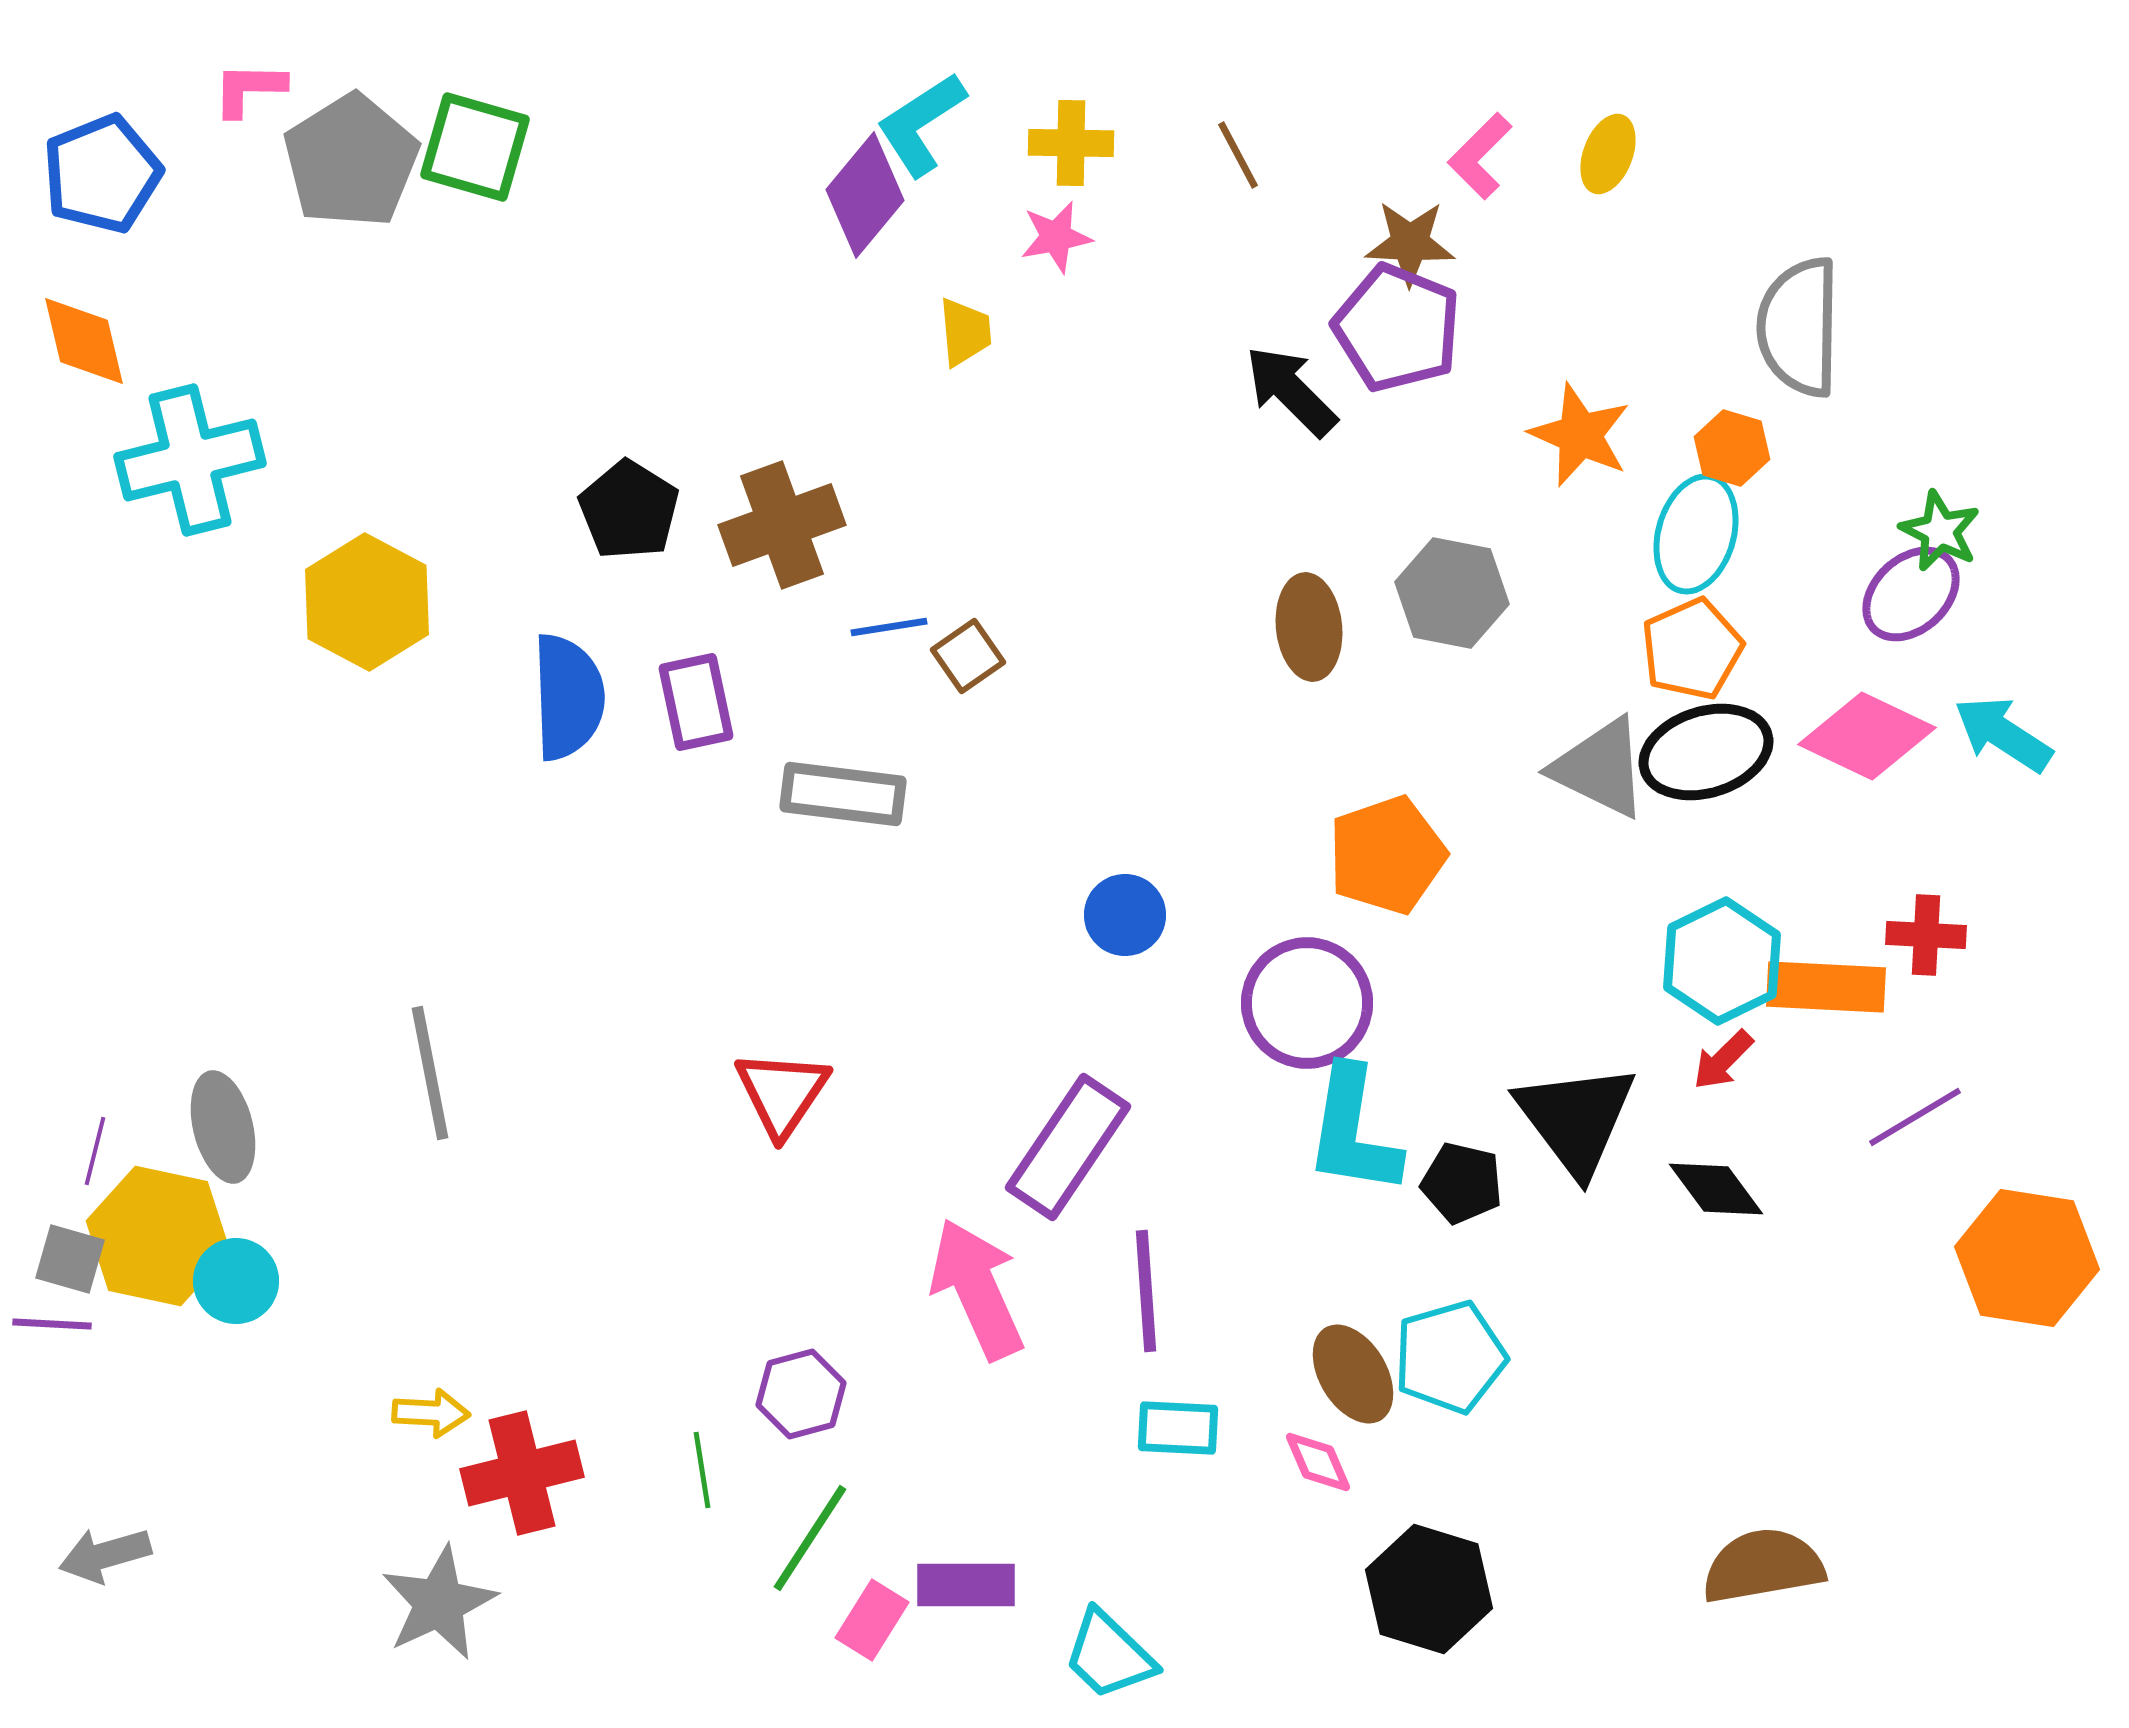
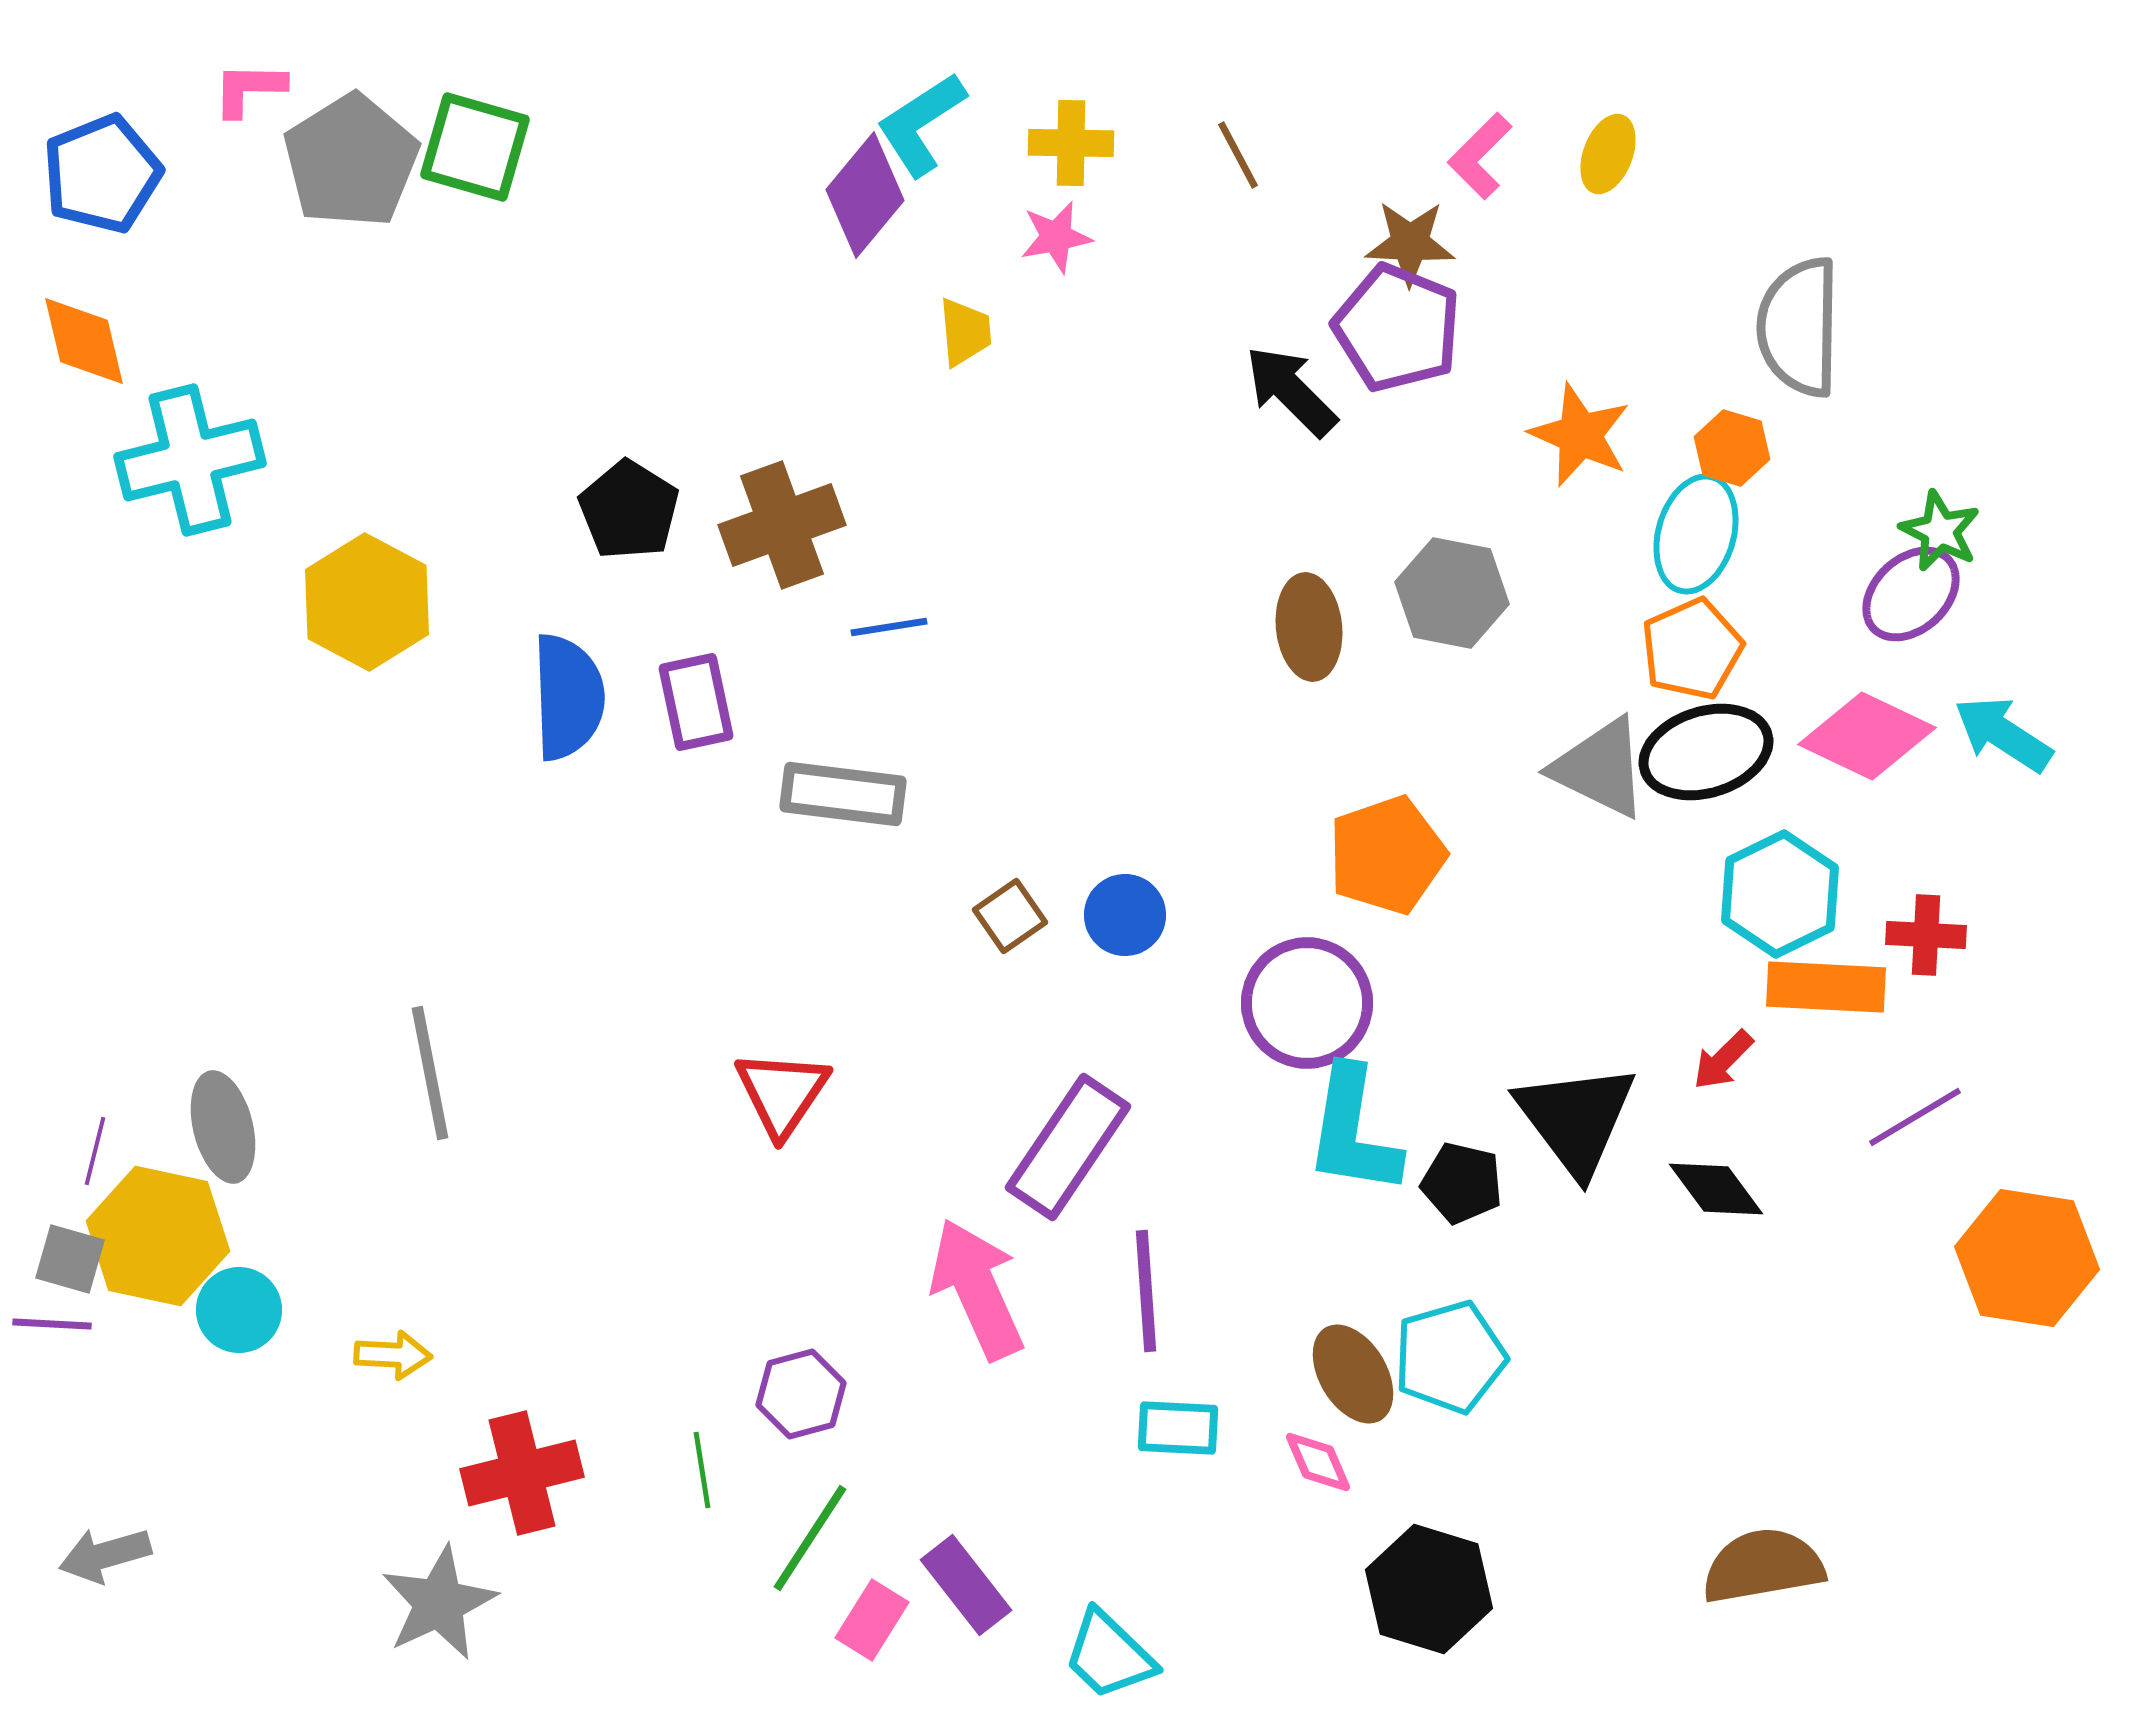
brown square at (968, 656): moved 42 px right, 260 px down
cyan hexagon at (1722, 961): moved 58 px right, 67 px up
cyan circle at (236, 1281): moved 3 px right, 29 px down
yellow arrow at (431, 1413): moved 38 px left, 58 px up
purple rectangle at (966, 1585): rotated 52 degrees clockwise
